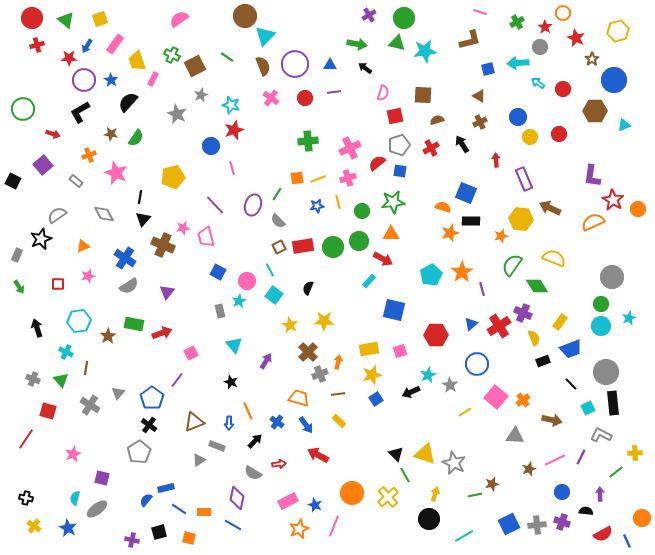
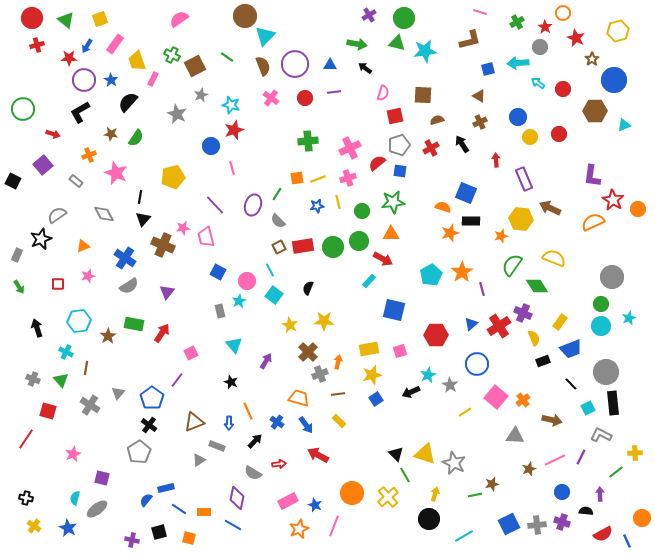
red arrow at (162, 333): rotated 36 degrees counterclockwise
